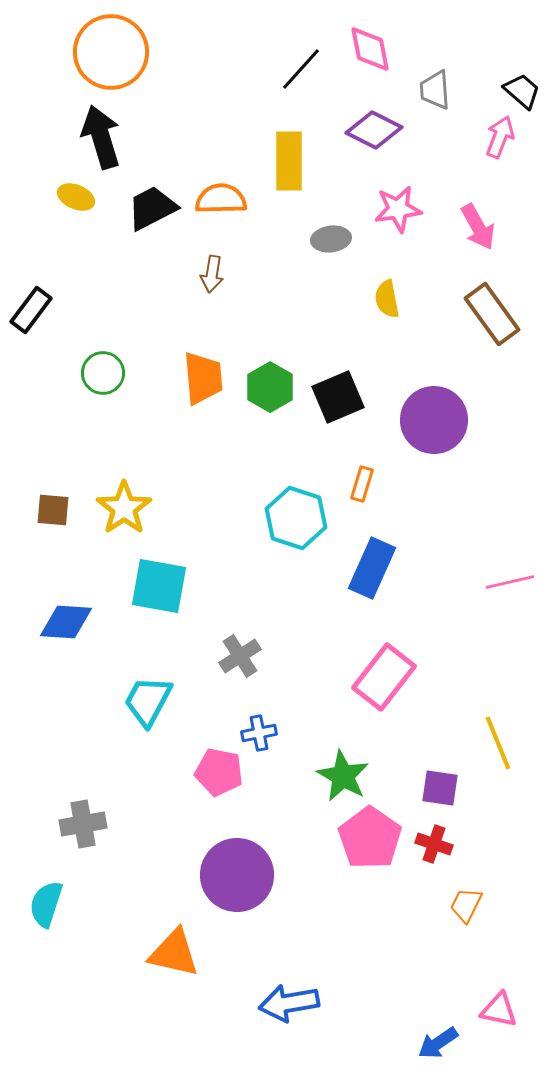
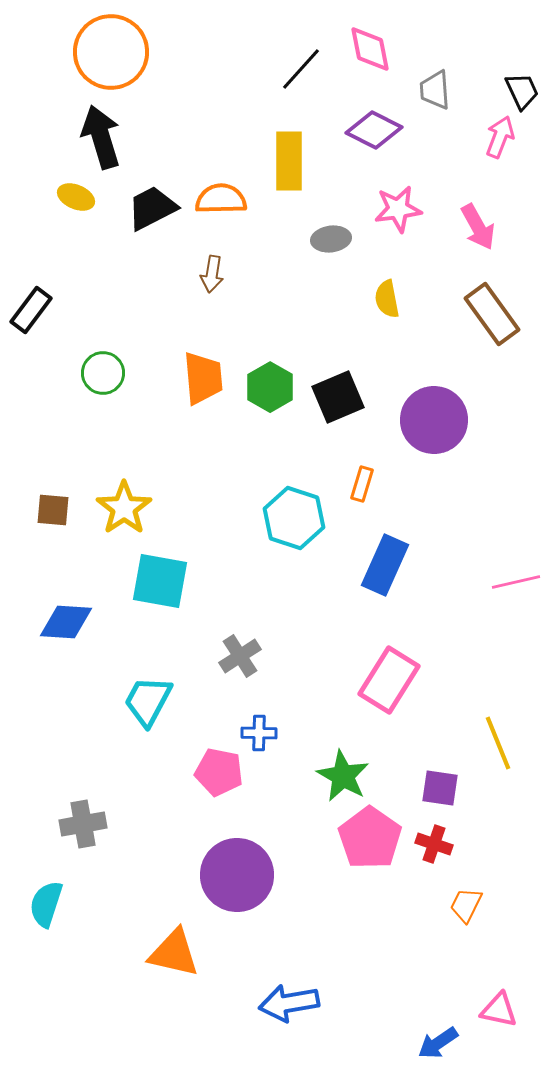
black trapezoid at (522, 91): rotated 24 degrees clockwise
cyan hexagon at (296, 518): moved 2 px left
blue rectangle at (372, 568): moved 13 px right, 3 px up
pink line at (510, 582): moved 6 px right
cyan square at (159, 586): moved 1 px right, 5 px up
pink rectangle at (384, 677): moved 5 px right, 3 px down; rotated 6 degrees counterclockwise
blue cross at (259, 733): rotated 12 degrees clockwise
